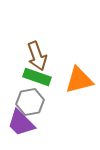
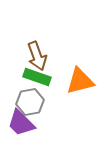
orange triangle: moved 1 px right, 1 px down
